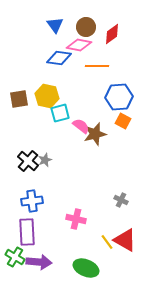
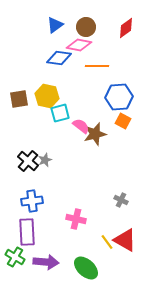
blue triangle: rotated 30 degrees clockwise
red diamond: moved 14 px right, 6 px up
purple arrow: moved 7 px right
green ellipse: rotated 20 degrees clockwise
